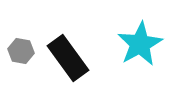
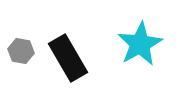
black rectangle: rotated 6 degrees clockwise
